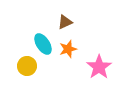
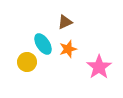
yellow circle: moved 4 px up
